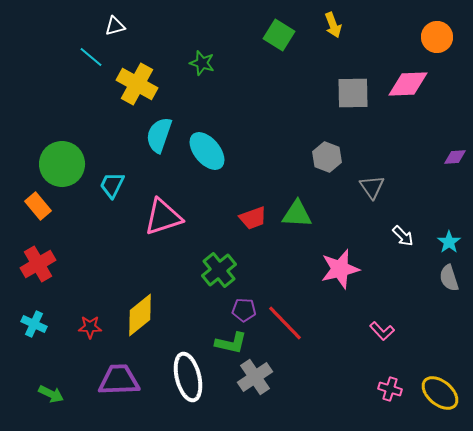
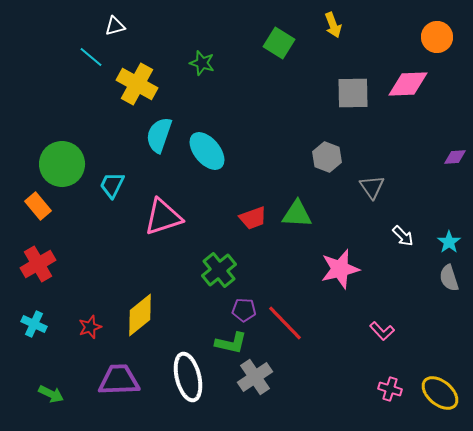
green square: moved 8 px down
red star: rotated 20 degrees counterclockwise
